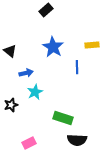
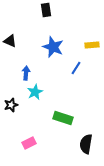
black rectangle: rotated 56 degrees counterclockwise
blue star: rotated 10 degrees counterclockwise
black triangle: moved 10 px up; rotated 16 degrees counterclockwise
blue line: moved 1 px left, 1 px down; rotated 32 degrees clockwise
blue arrow: rotated 72 degrees counterclockwise
black semicircle: moved 9 px right, 4 px down; rotated 96 degrees clockwise
